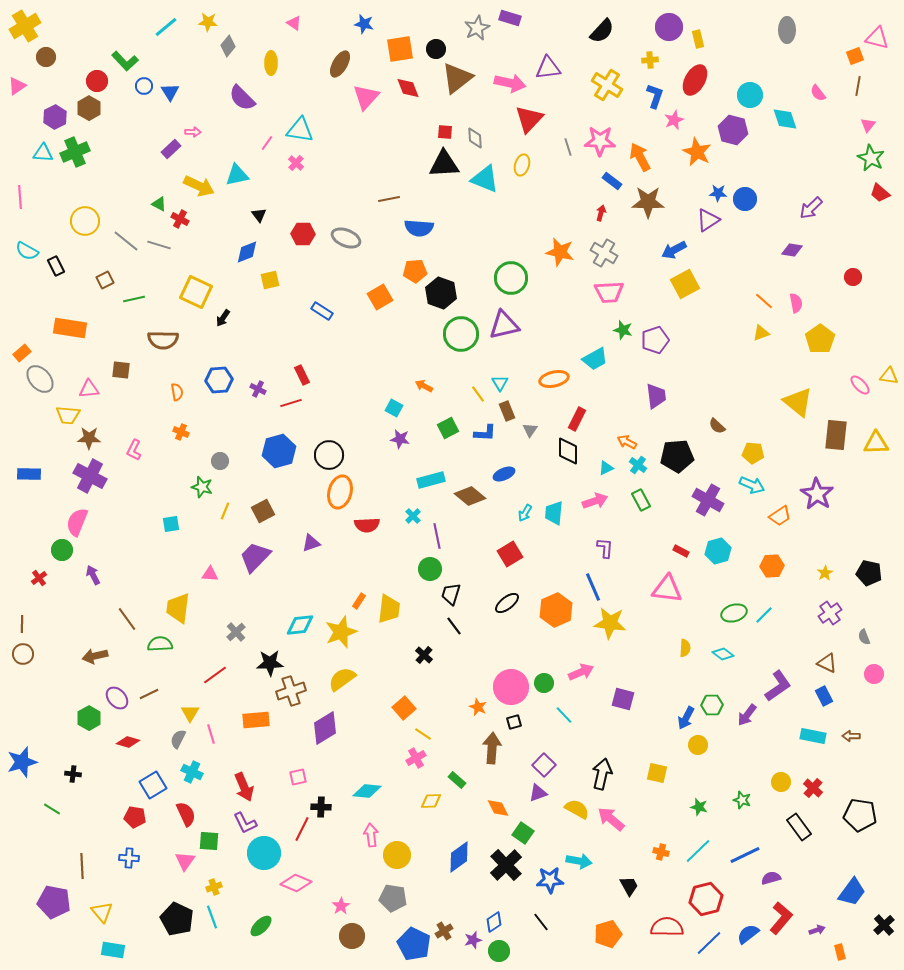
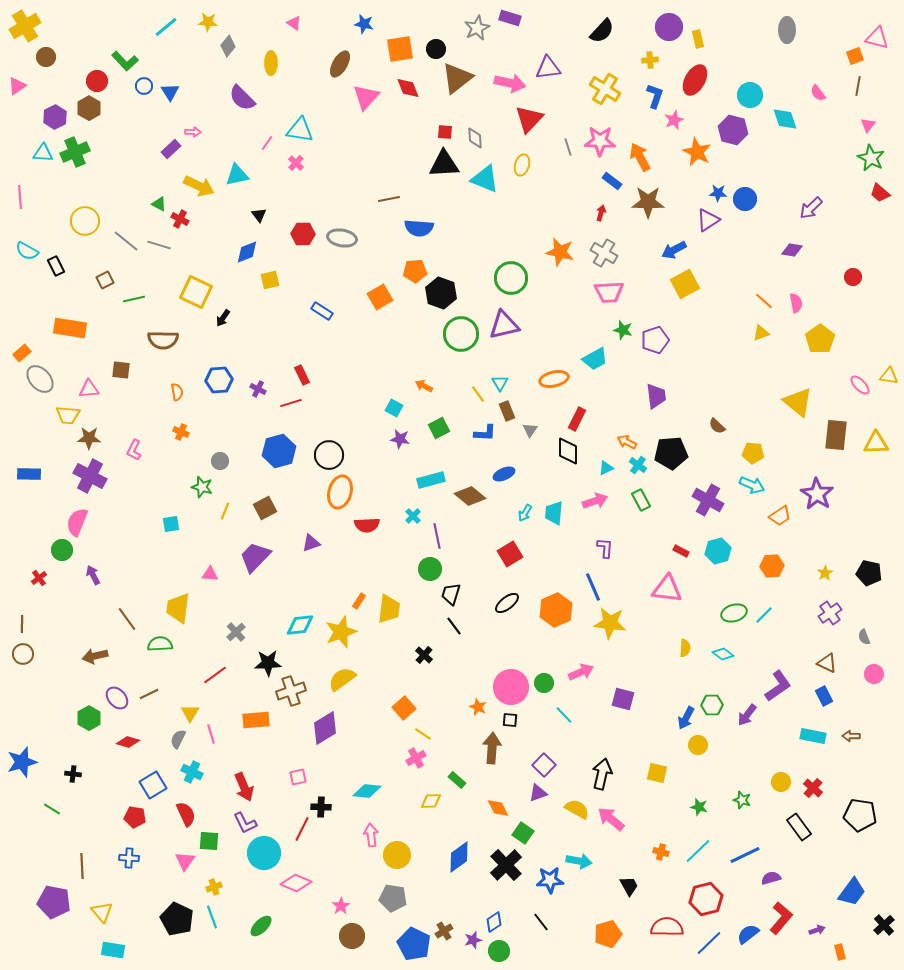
yellow cross at (607, 85): moved 2 px left, 4 px down
gray ellipse at (346, 238): moved 4 px left; rotated 12 degrees counterclockwise
green square at (448, 428): moved 9 px left
black pentagon at (677, 456): moved 6 px left, 3 px up
brown square at (263, 511): moved 2 px right, 3 px up
black star at (270, 663): moved 2 px left
black square at (514, 722): moved 4 px left, 2 px up; rotated 21 degrees clockwise
